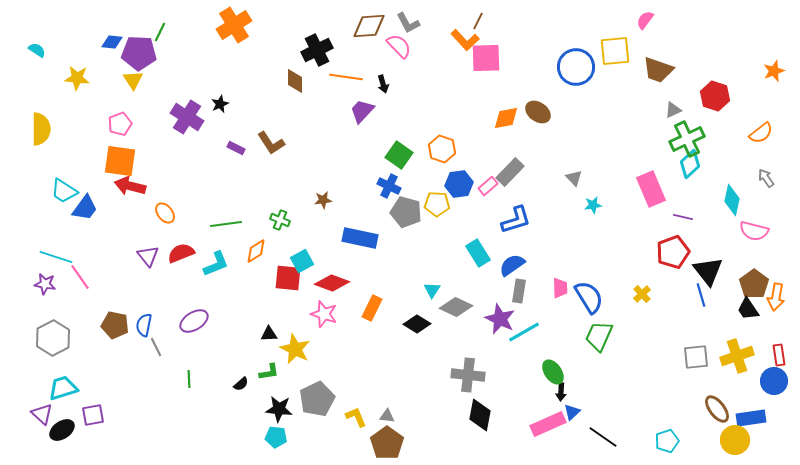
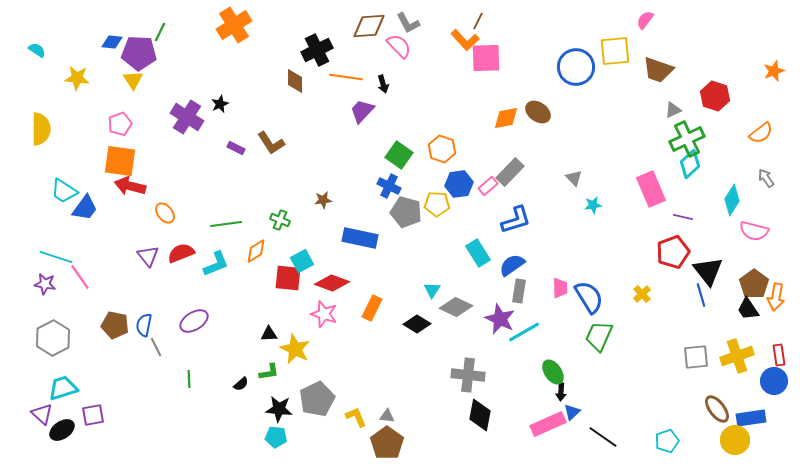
cyan diamond at (732, 200): rotated 20 degrees clockwise
